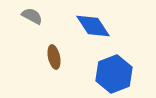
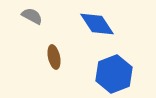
blue diamond: moved 4 px right, 2 px up
